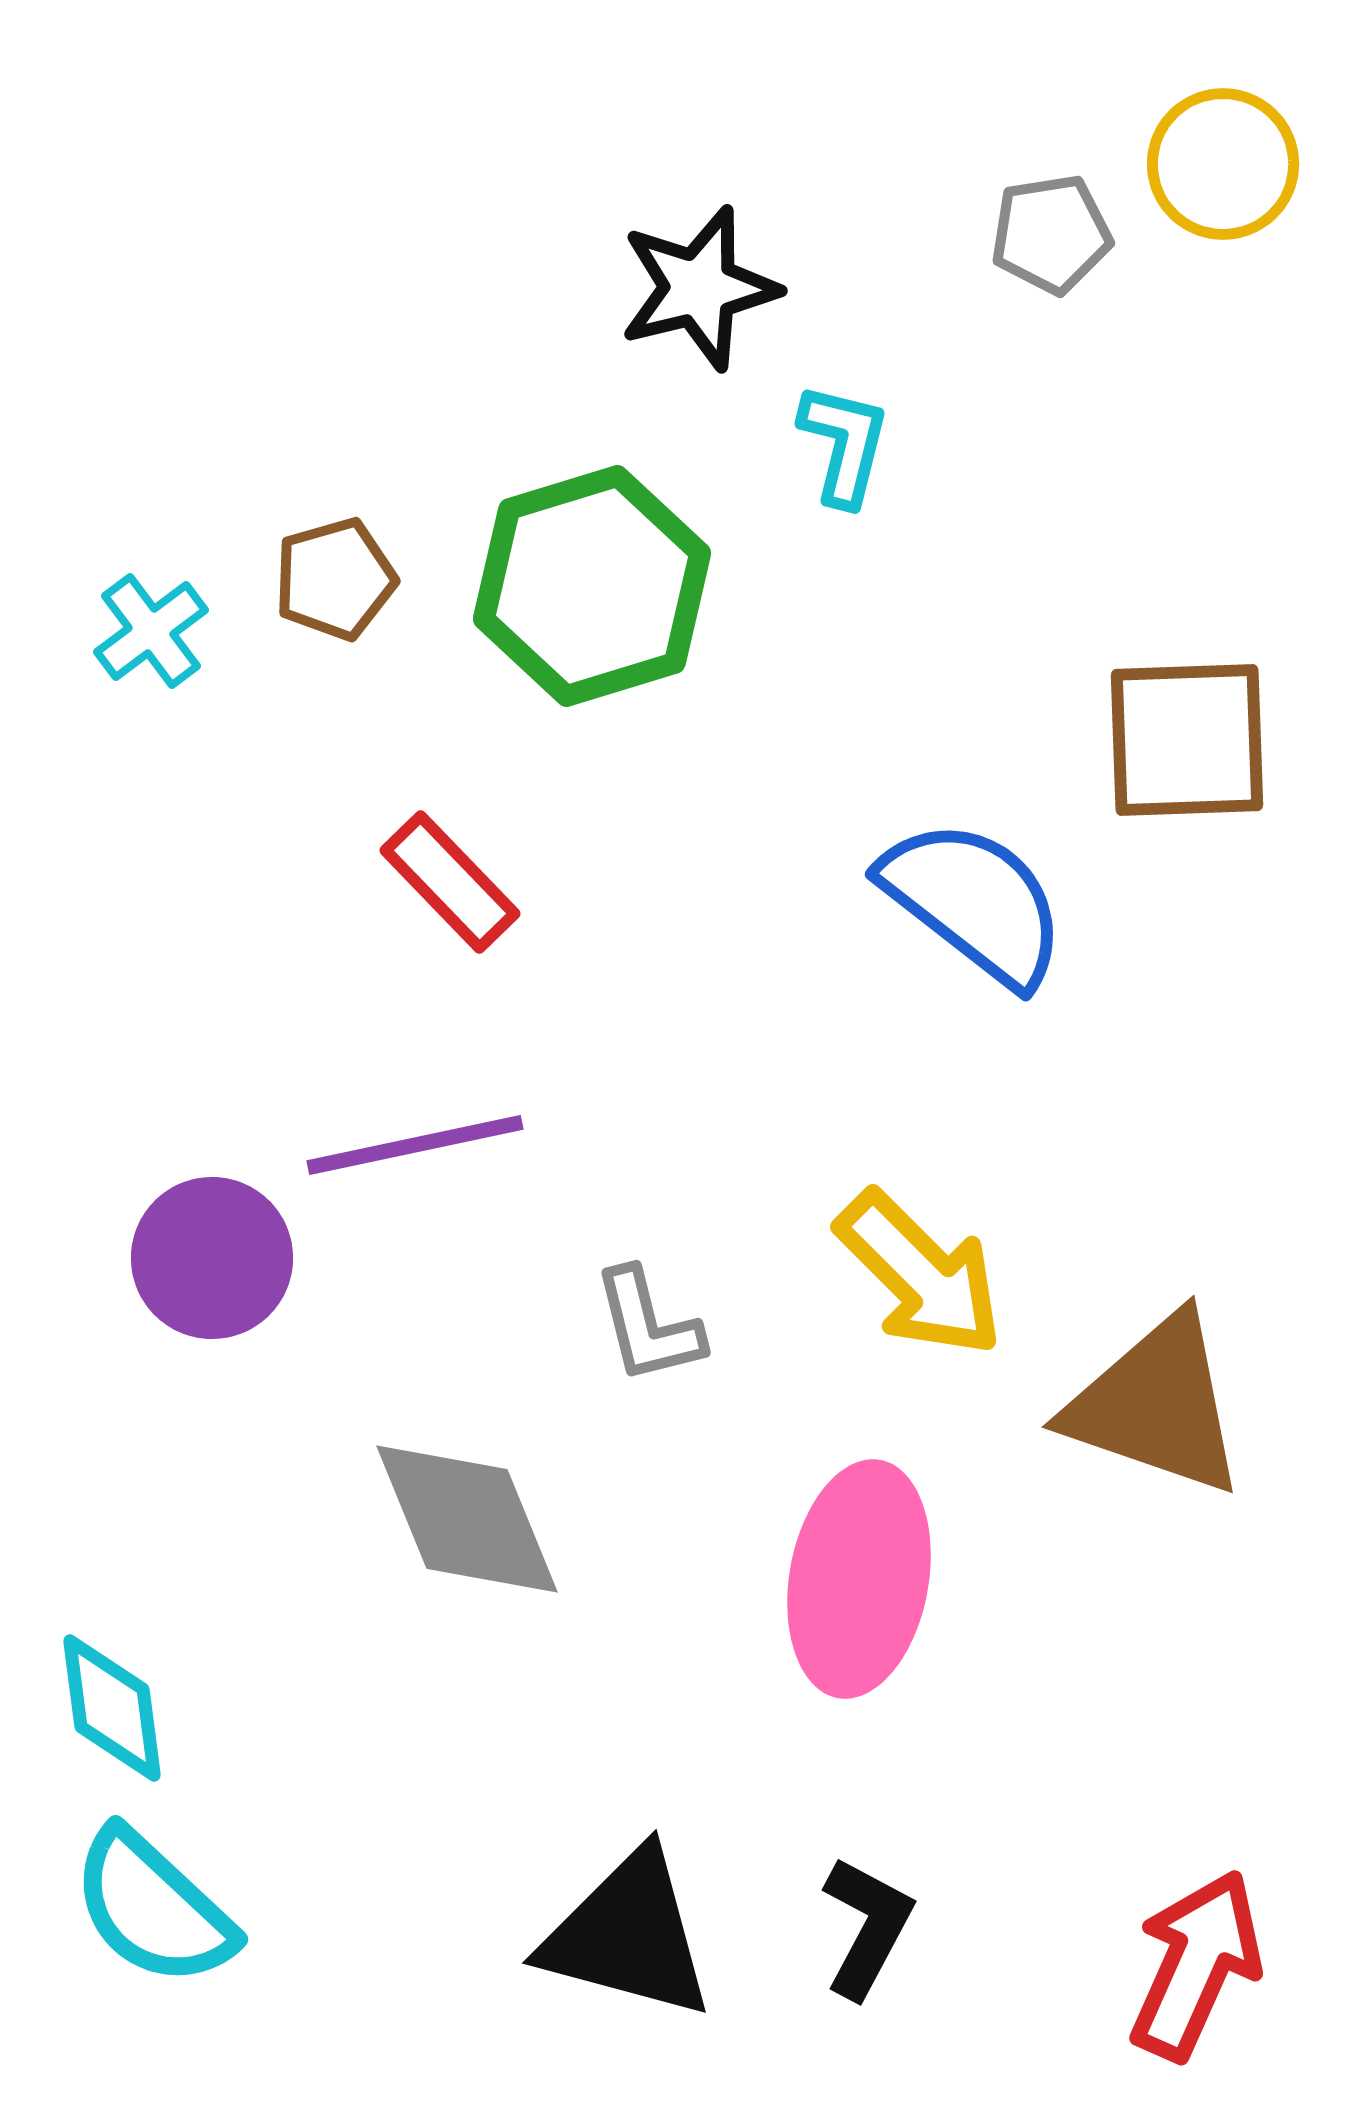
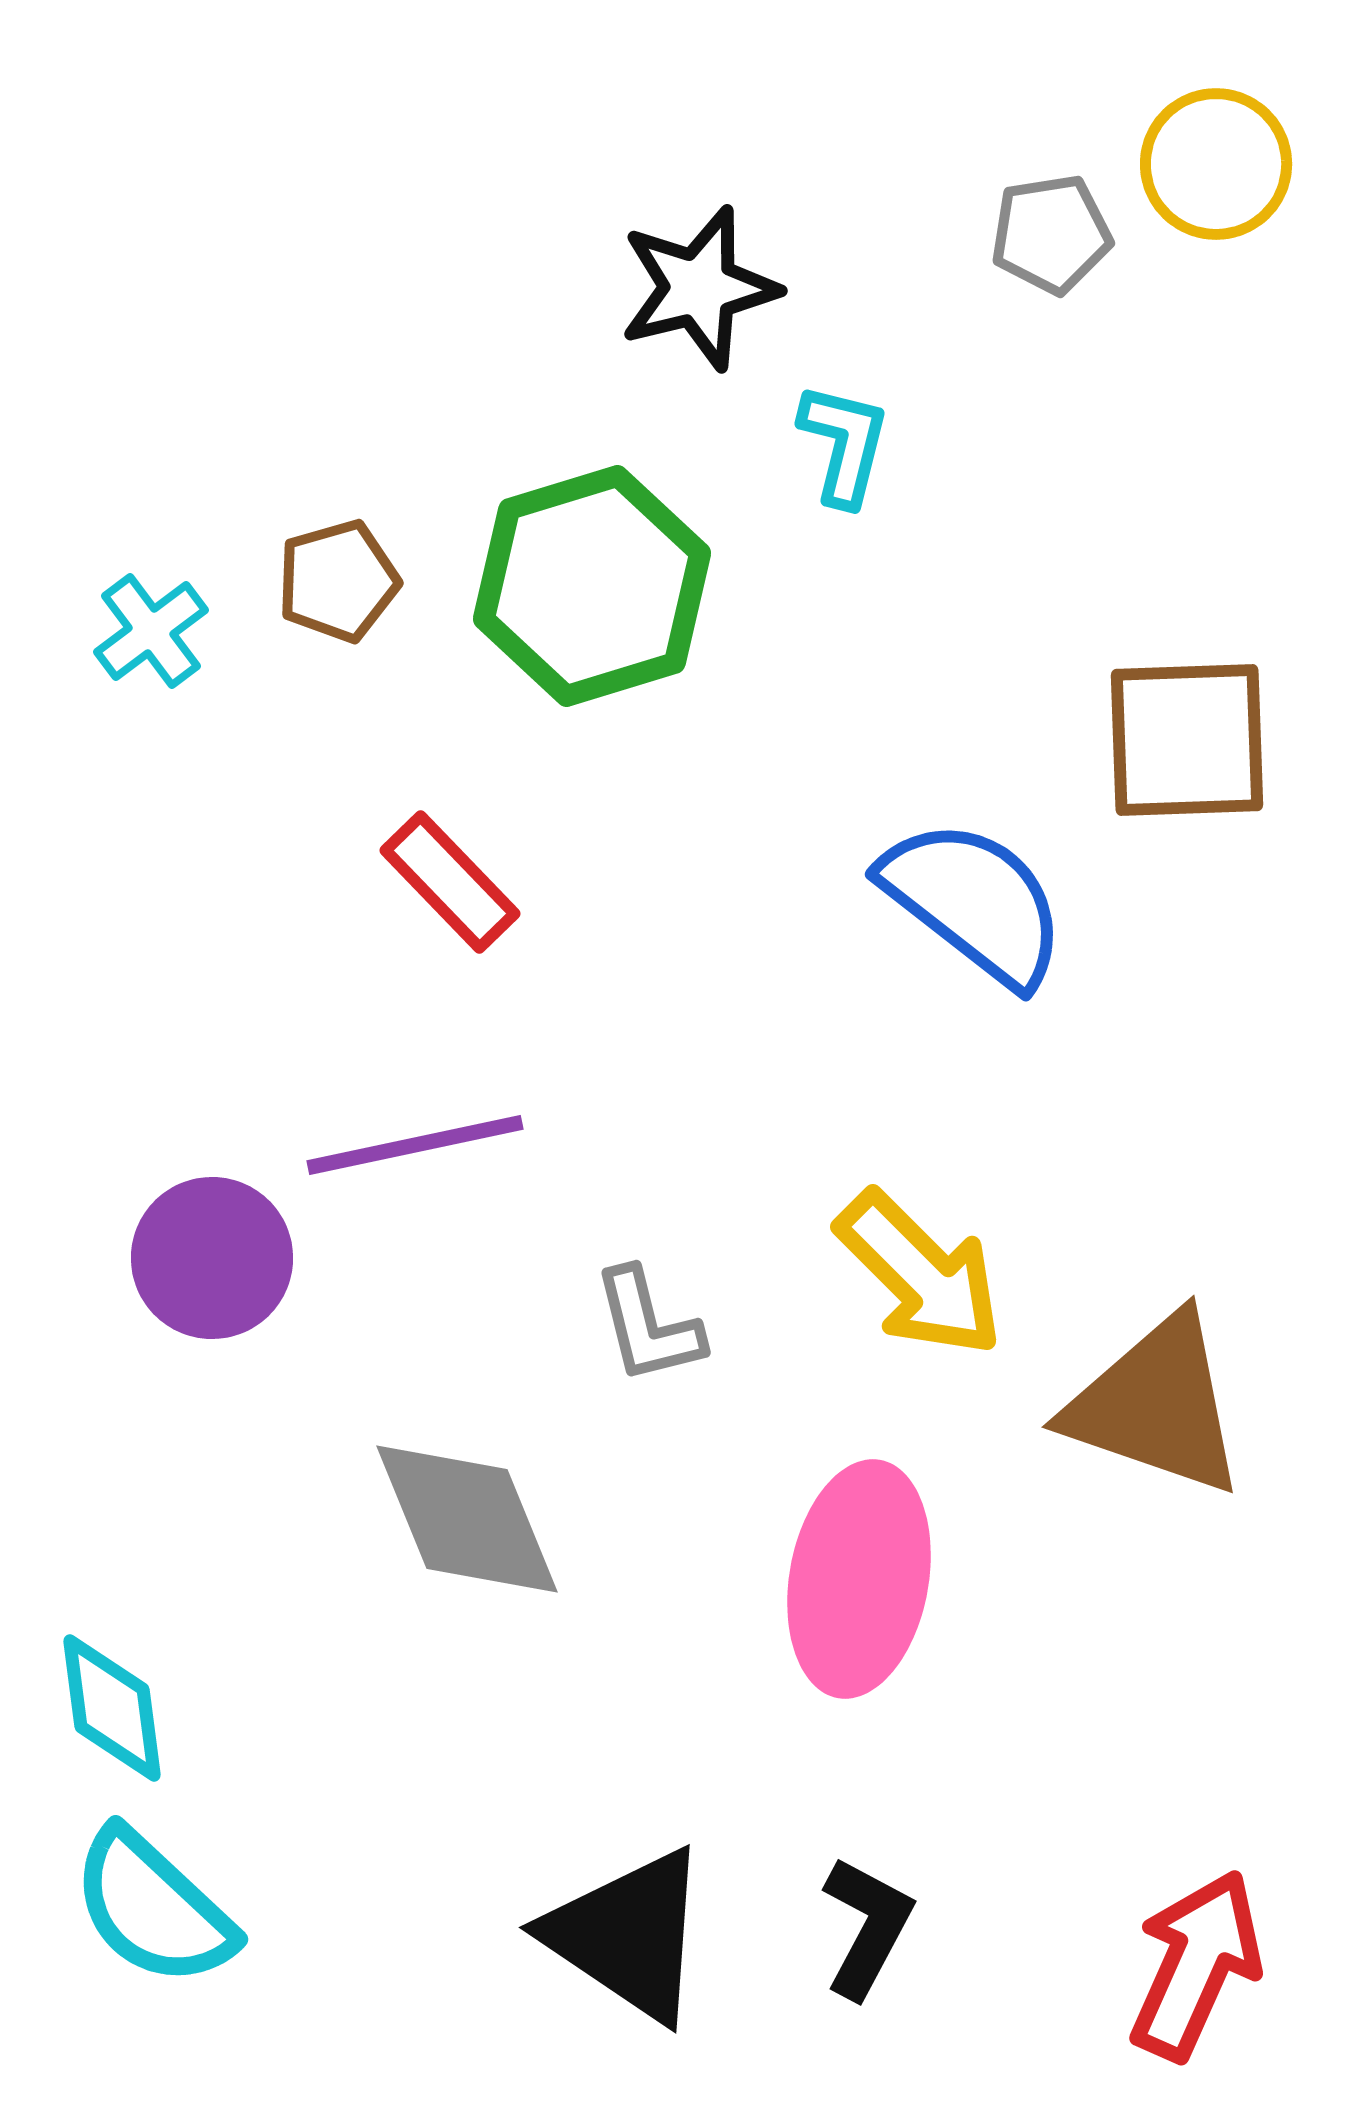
yellow circle: moved 7 px left
brown pentagon: moved 3 px right, 2 px down
black triangle: rotated 19 degrees clockwise
